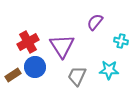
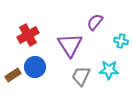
red cross: moved 7 px up
purple triangle: moved 8 px right, 1 px up
gray trapezoid: moved 4 px right
